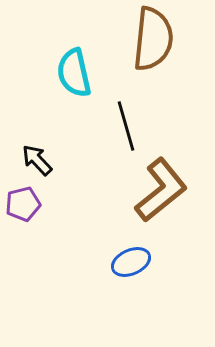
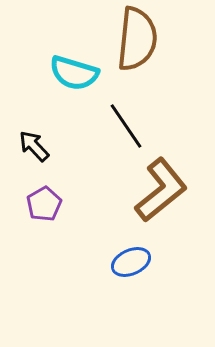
brown semicircle: moved 16 px left
cyan semicircle: rotated 60 degrees counterclockwise
black line: rotated 18 degrees counterclockwise
black arrow: moved 3 px left, 14 px up
purple pentagon: moved 21 px right; rotated 16 degrees counterclockwise
